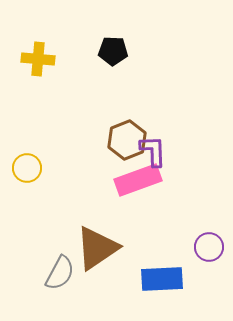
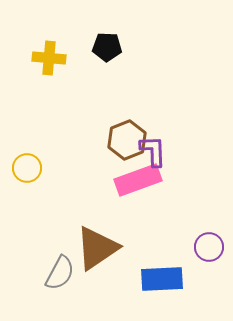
black pentagon: moved 6 px left, 4 px up
yellow cross: moved 11 px right, 1 px up
